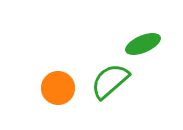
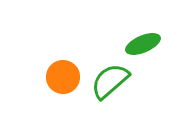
orange circle: moved 5 px right, 11 px up
